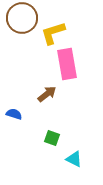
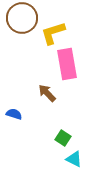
brown arrow: moved 1 px up; rotated 96 degrees counterclockwise
green square: moved 11 px right; rotated 14 degrees clockwise
